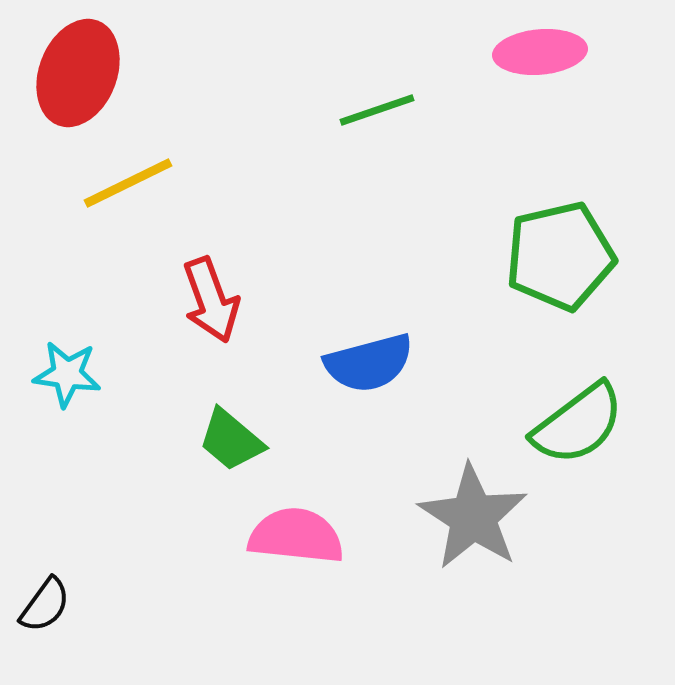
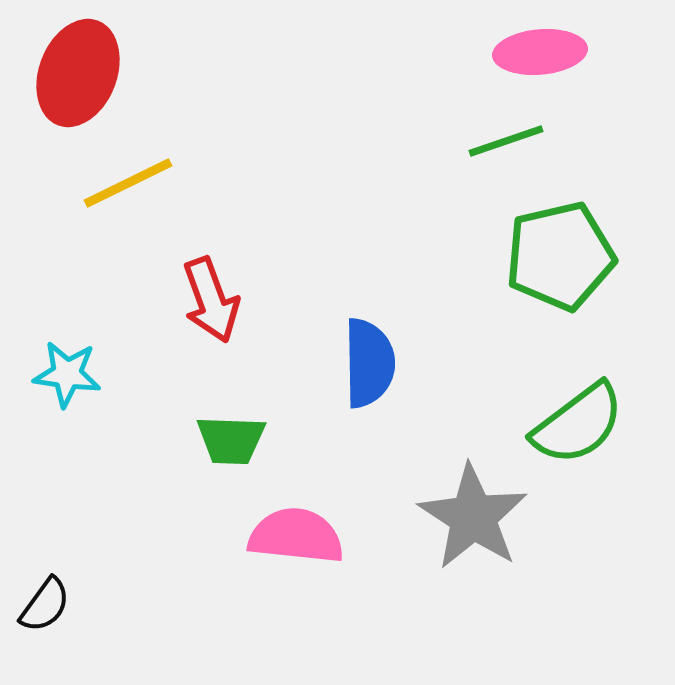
green line: moved 129 px right, 31 px down
blue semicircle: rotated 76 degrees counterclockwise
green trapezoid: rotated 38 degrees counterclockwise
